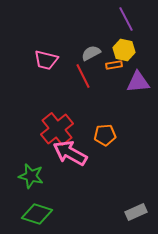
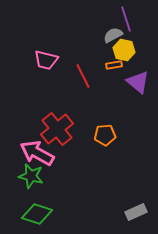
purple line: rotated 10 degrees clockwise
gray semicircle: moved 22 px right, 18 px up
purple triangle: rotated 45 degrees clockwise
pink arrow: moved 33 px left
